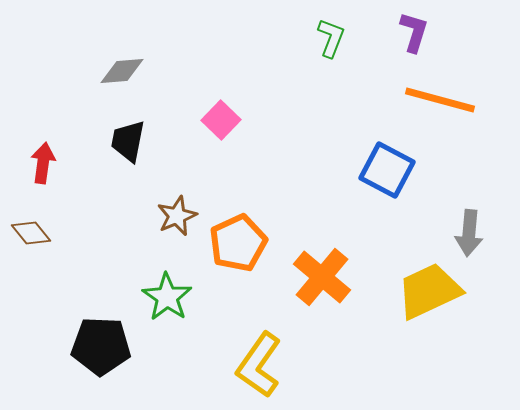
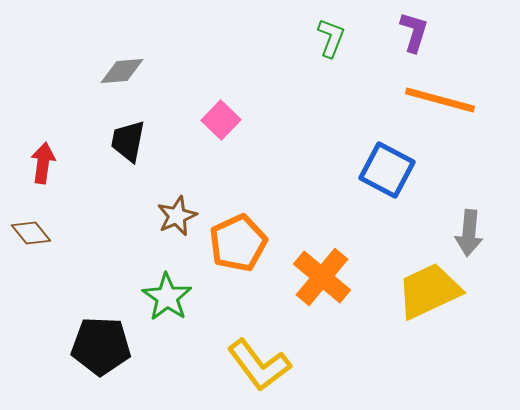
yellow L-shape: rotated 72 degrees counterclockwise
